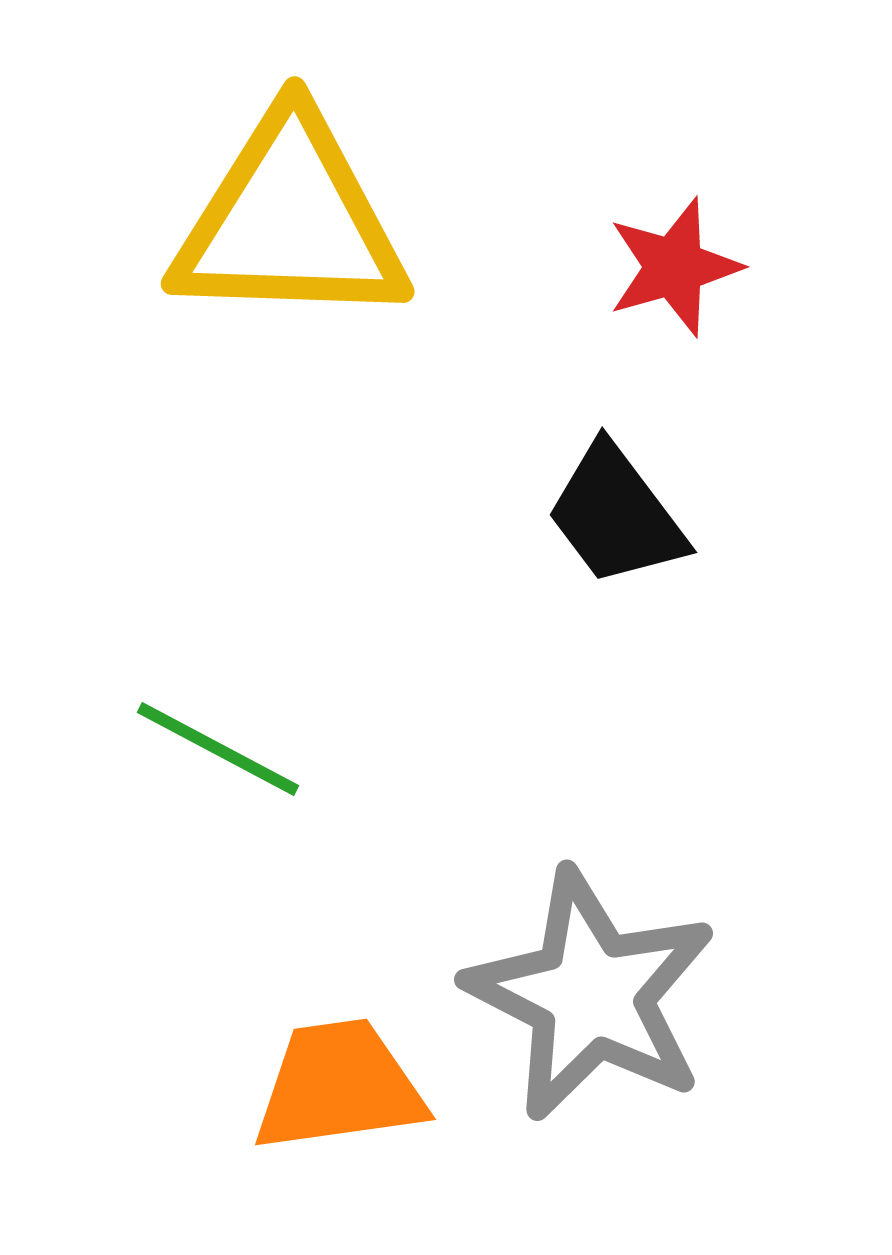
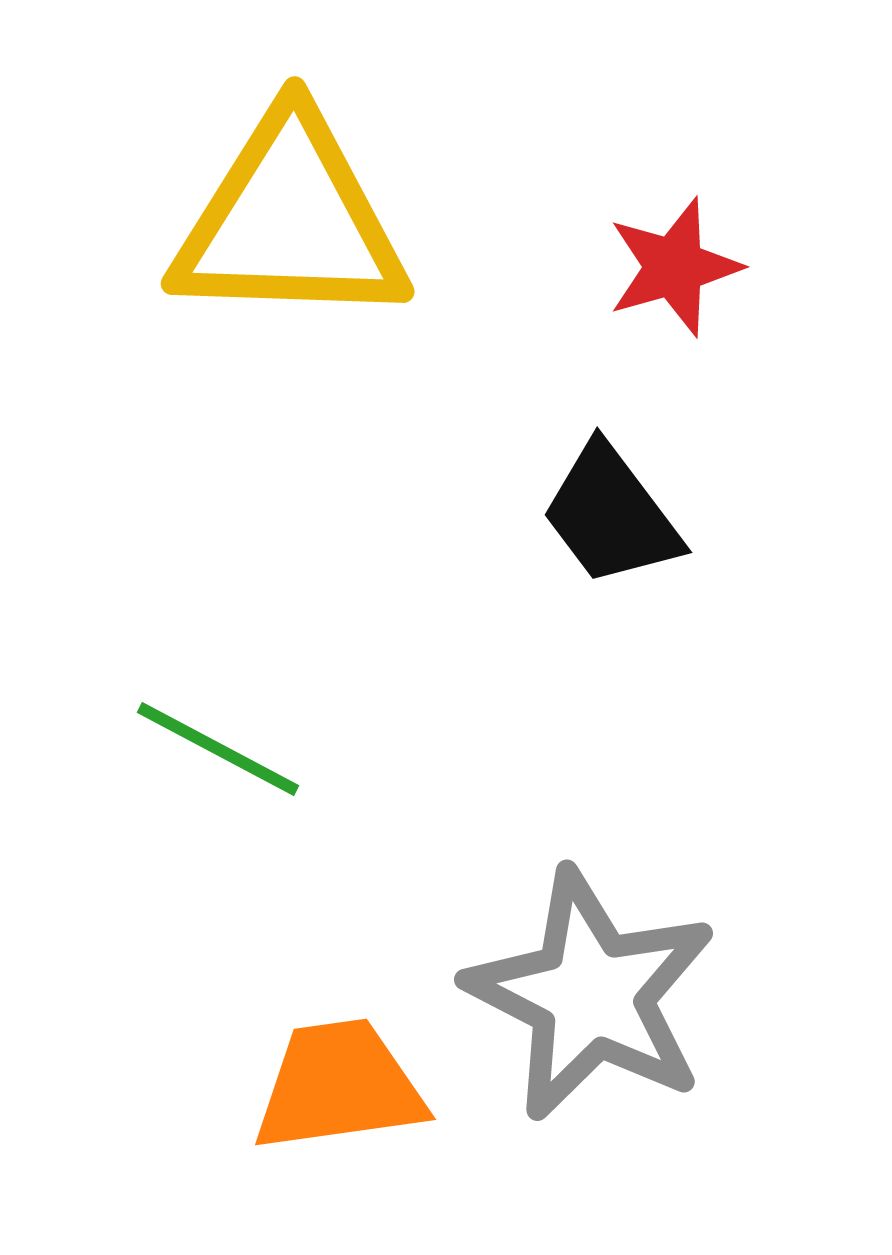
black trapezoid: moved 5 px left
